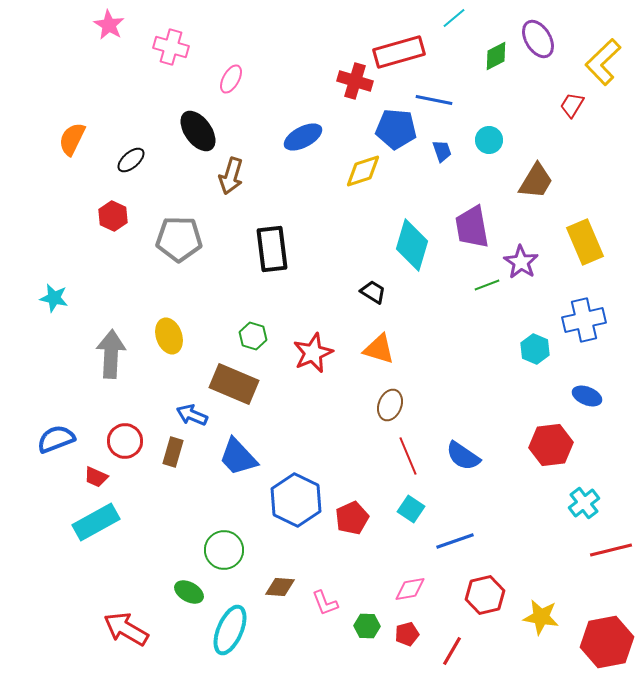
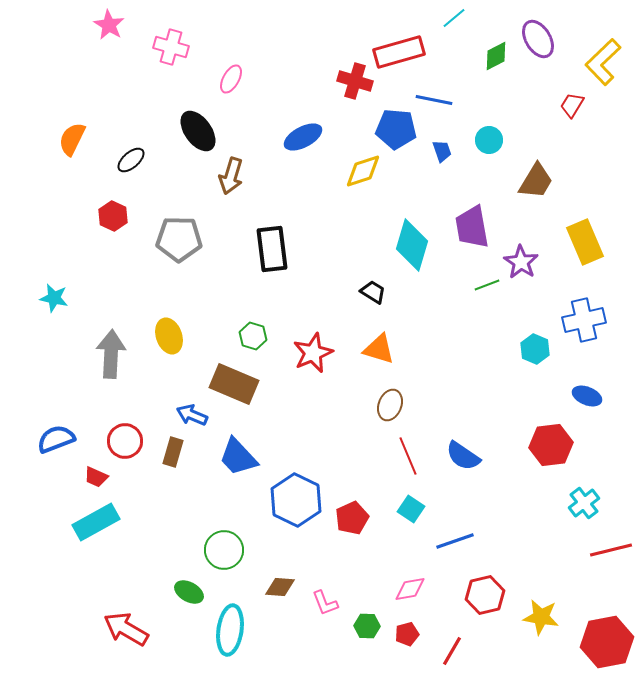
cyan ellipse at (230, 630): rotated 15 degrees counterclockwise
